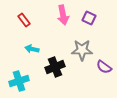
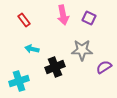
purple semicircle: rotated 112 degrees clockwise
